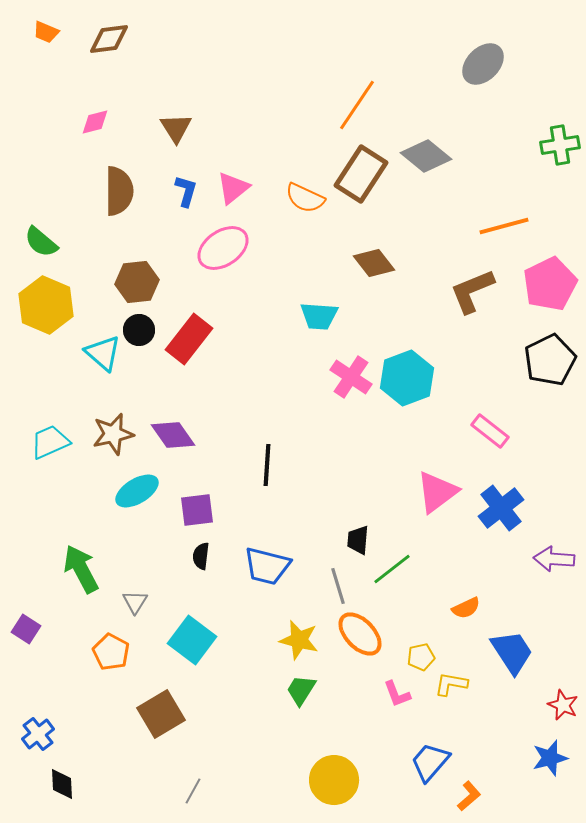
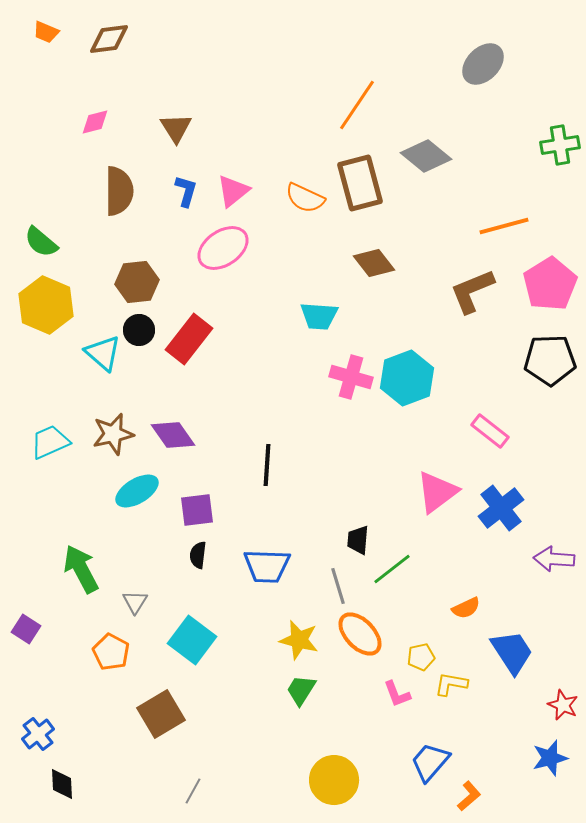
brown rectangle at (361, 174): moved 1 px left, 9 px down; rotated 48 degrees counterclockwise
pink triangle at (233, 188): moved 3 px down
pink pentagon at (550, 284): rotated 6 degrees counterclockwise
black pentagon at (550, 360): rotated 24 degrees clockwise
pink cross at (351, 377): rotated 18 degrees counterclockwise
black semicircle at (201, 556): moved 3 px left, 1 px up
blue trapezoid at (267, 566): rotated 12 degrees counterclockwise
